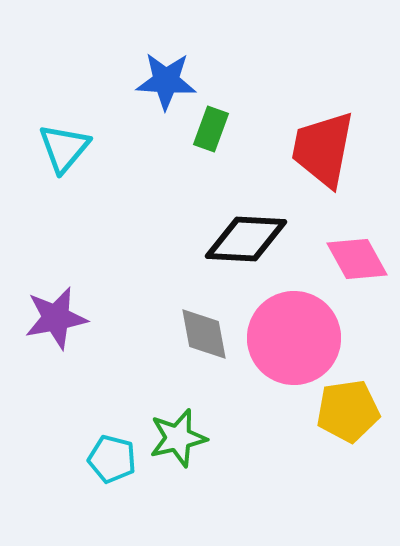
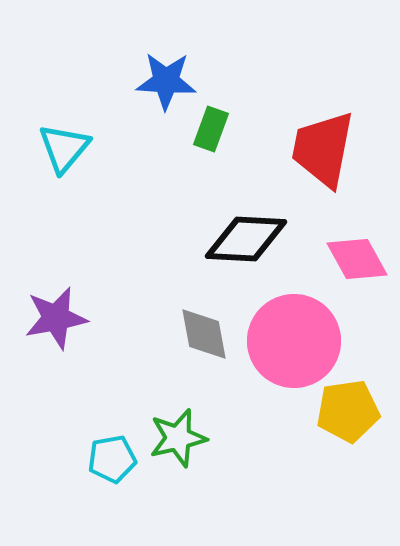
pink circle: moved 3 px down
cyan pentagon: rotated 24 degrees counterclockwise
